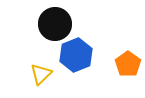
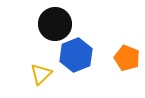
orange pentagon: moved 1 px left, 6 px up; rotated 15 degrees counterclockwise
